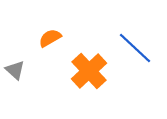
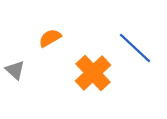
orange cross: moved 4 px right, 2 px down
